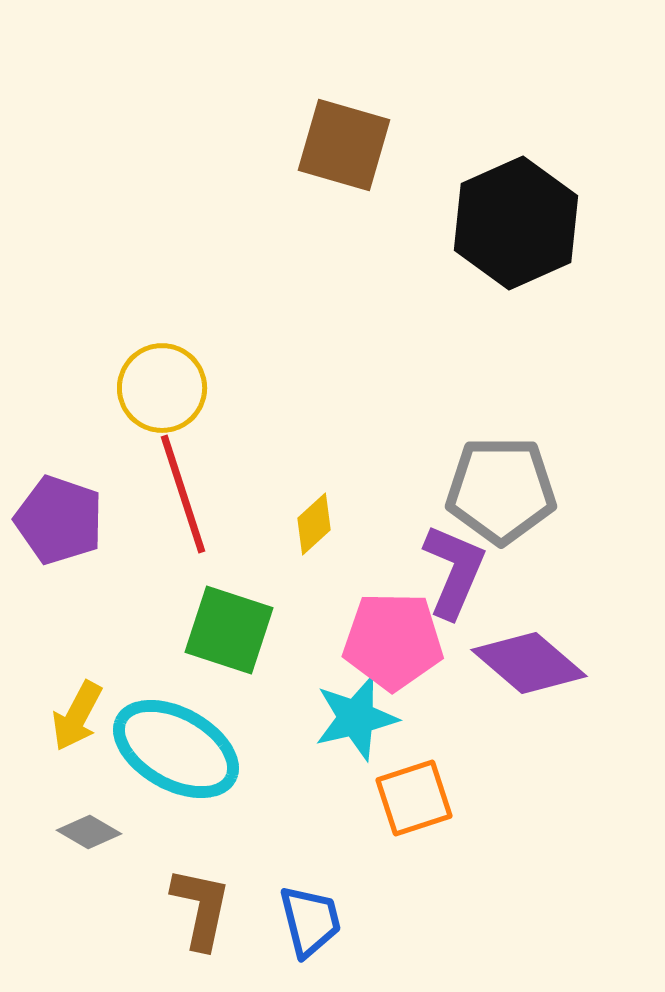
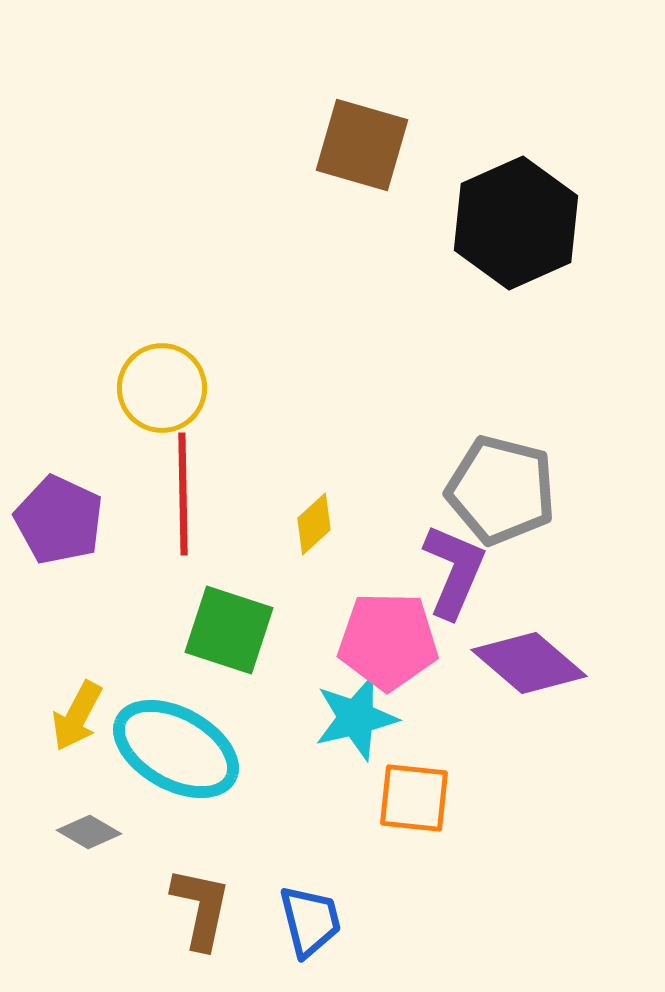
brown square: moved 18 px right
gray pentagon: rotated 14 degrees clockwise
red line: rotated 17 degrees clockwise
purple pentagon: rotated 6 degrees clockwise
pink pentagon: moved 5 px left
orange square: rotated 24 degrees clockwise
